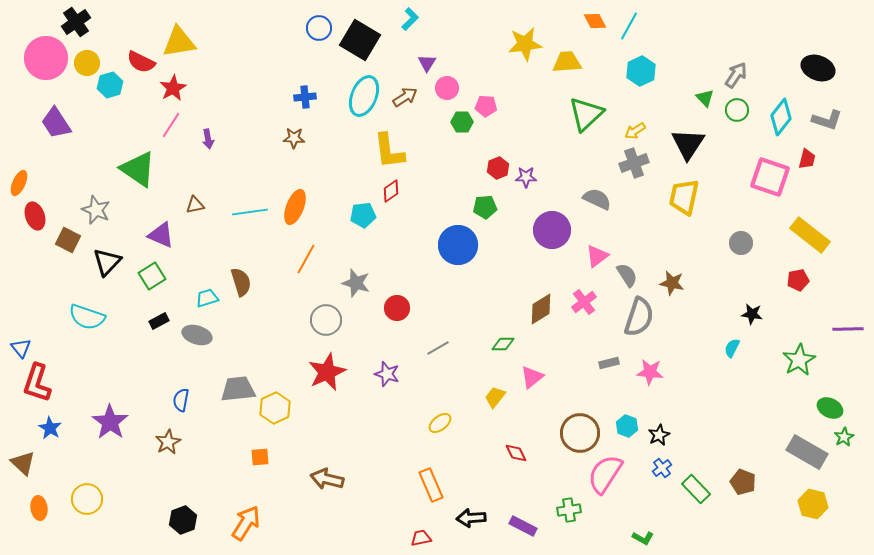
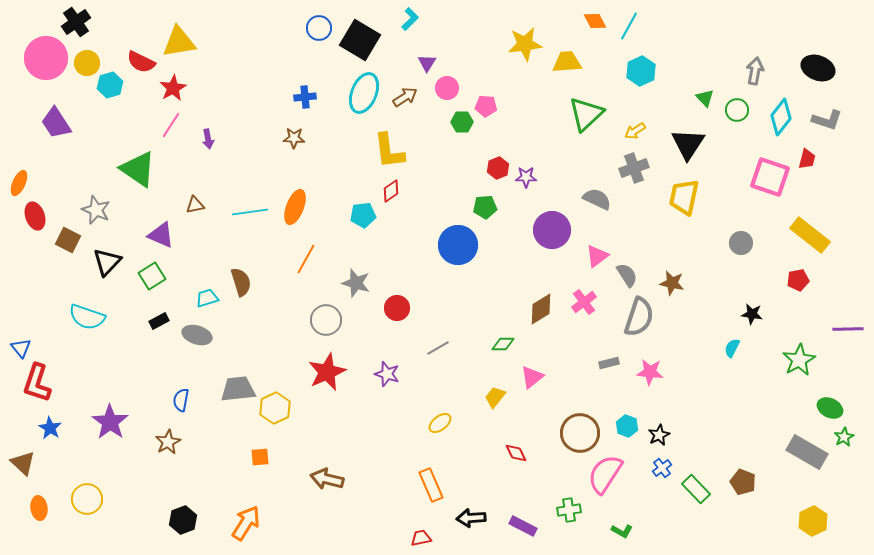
gray arrow at (736, 75): moved 19 px right, 4 px up; rotated 24 degrees counterclockwise
cyan ellipse at (364, 96): moved 3 px up
gray cross at (634, 163): moved 5 px down
yellow hexagon at (813, 504): moved 17 px down; rotated 20 degrees clockwise
green L-shape at (643, 538): moved 21 px left, 7 px up
